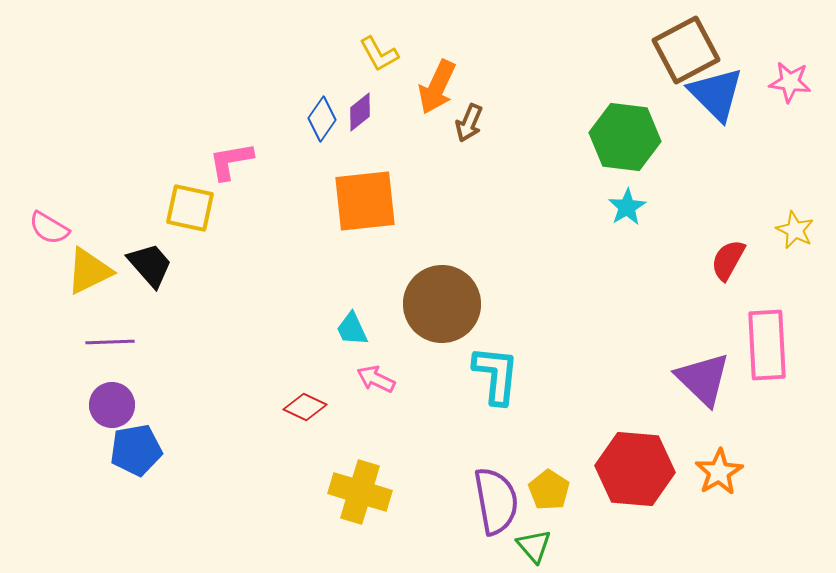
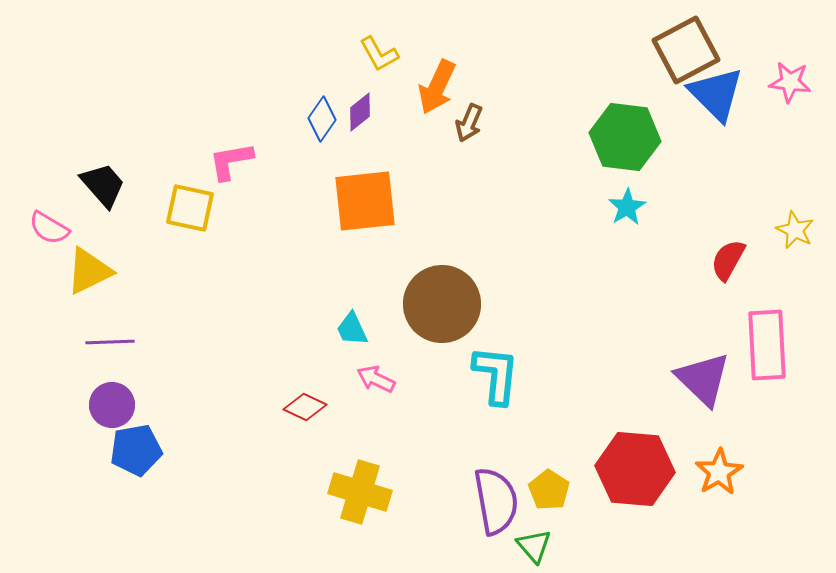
black trapezoid: moved 47 px left, 80 px up
